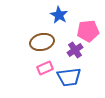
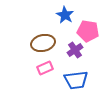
blue star: moved 6 px right
pink pentagon: rotated 15 degrees clockwise
brown ellipse: moved 1 px right, 1 px down
blue trapezoid: moved 7 px right, 3 px down
